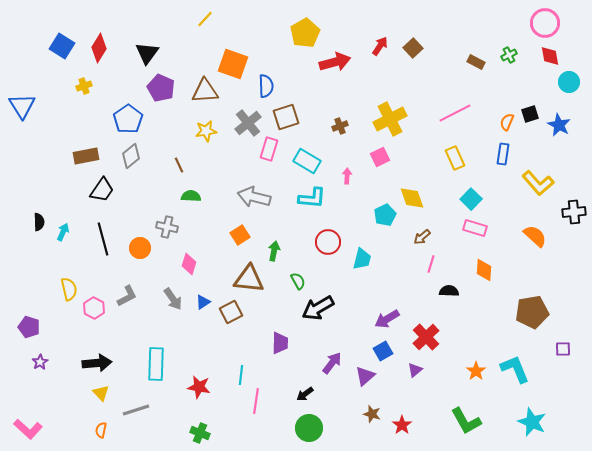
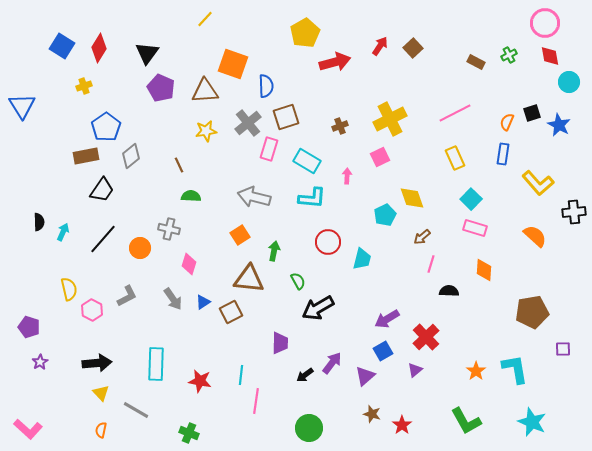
black square at (530, 114): moved 2 px right, 1 px up
blue pentagon at (128, 119): moved 22 px left, 8 px down
gray cross at (167, 227): moved 2 px right, 2 px down
black line at (103, 239): rotated 56 degrees clockwise
pink hexagon at (94, 308): moved 2 px left, 2 px down
cyan L-shape at (515, 369): rotated 12 degrees clockwise
red star at (199, 387): moved 1 px right, 6 px up
black arrow at (305, 394): moved 19 px up
gray line at (136, 410): rotated 48 degrees clockwise
green cross at (200, 433): moved 11 px left
